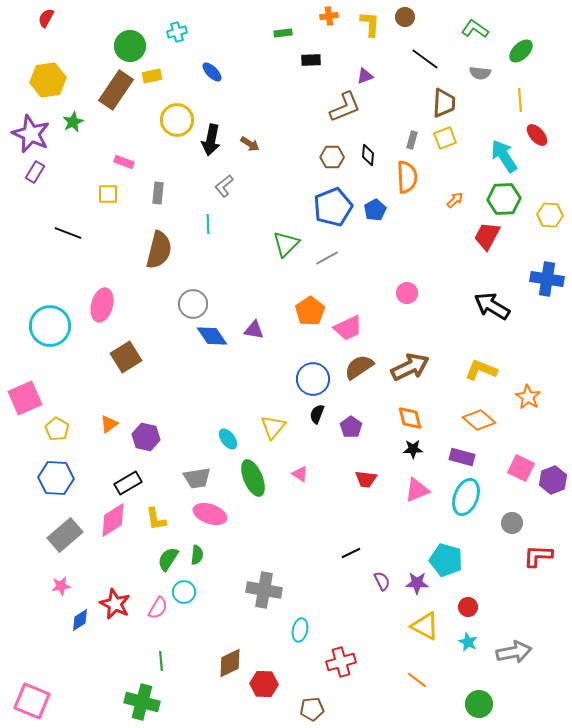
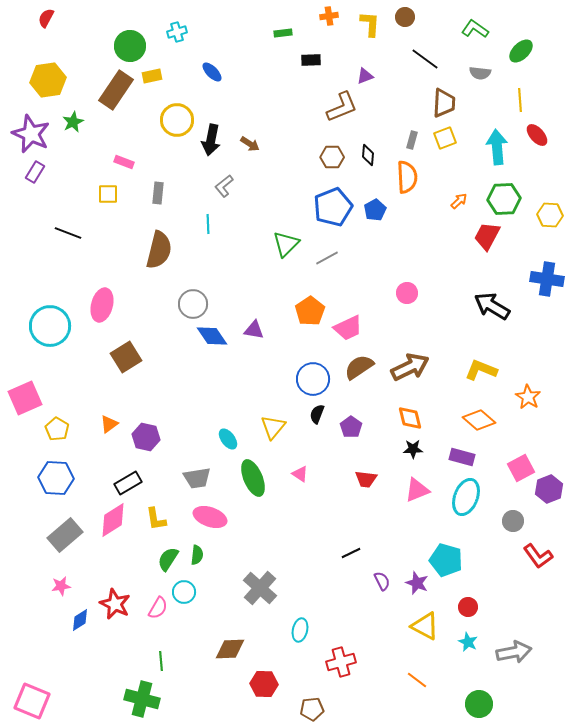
brown L-shape at (345, 107): moved 3 px left
cyan arrow at (504, 156): moved 7 px left, 9 px up; rotated 28 degrees clockwise
orange arrow at (455, 200): moved 4 px right, 1 px down
pink square at (521, 468): rotated 36 degrees clockwise
purple hexagon at (553, 480): moved 4 px left, 9 px down
pink ellipse at (210, 514): moved 3 px down
gray circle at (512, 523): moved 1 px right, 2 px up
red L-shape at (538, 556): rotated 128 degrees counterclockwise
purple star at (417, 583): rotated 20 degrees clockwise
gray cross at (264, 590): moved 4 px left, 2 px up; rotated 32 degrees clockwise
brown diamond at (230, 663): moved 14 px up; rotated 24 degrees clockwise
green cross at (142, 702): moved 3 px up
